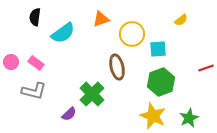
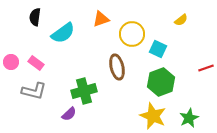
cyan square: rotated 30 degrees clockwise
green cross: moved 8 px left, 3 px up; rotated 30 degrees clockwise
